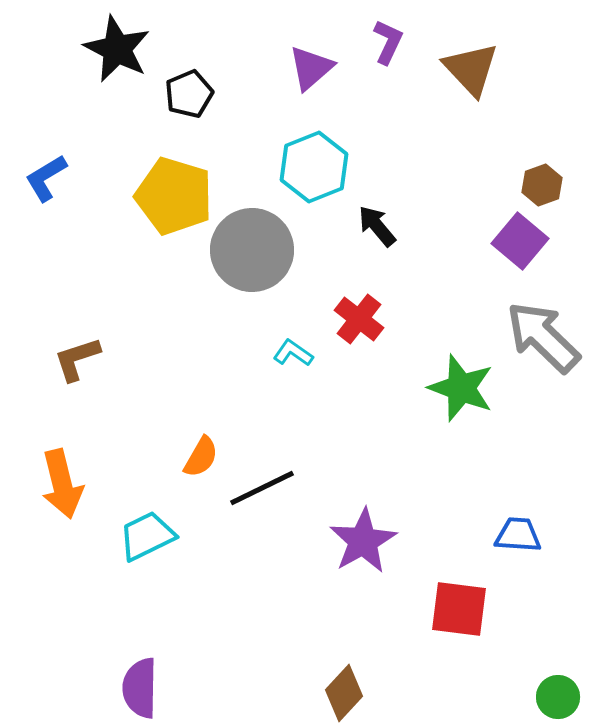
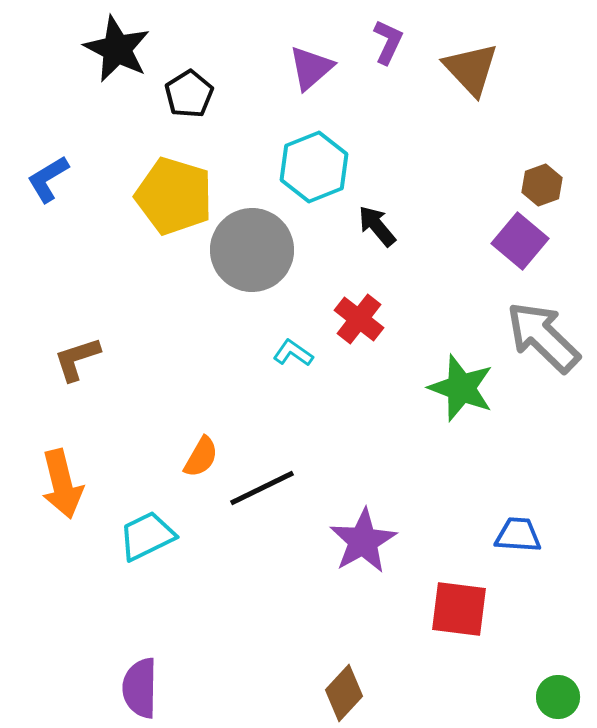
black pentagon: rotated 9 degrees counterclockwise
blue L-shape: moved 2 px right, 1 px down
